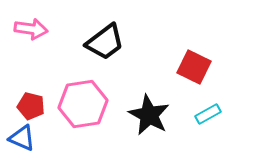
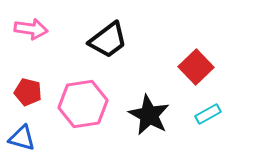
black trapezoid: moved 3 px right, 2 px up
red square: moved 2 px right; rotated 20 degrees clockwise
red pentagon: moved 3 px left, 14 px up
blue triangle: rotated 8 degrees counterclockwise
